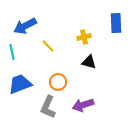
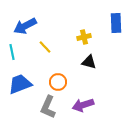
yellow line: moved 3 px left, 1 px down
